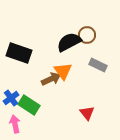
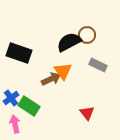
green rectangle: moved 1 px down
